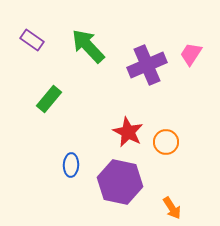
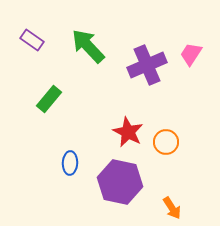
blue ellipse: moved 1 px left, 2 px up
